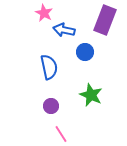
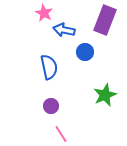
green star: moved 14 px right; rotated 25 degrees clockwise
